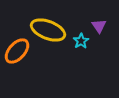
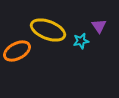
cyan star: rotated 21 degrees clockwise
orange ellipse: rotated 20 degrees clockwise
